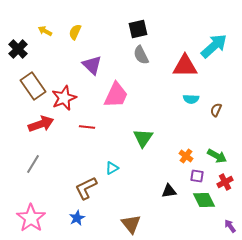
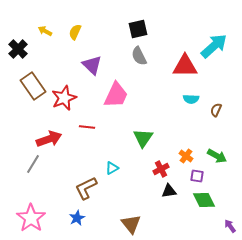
gray semicircle: moved 2 px left, 1 px down
red arrow: moved 8 px right, 15 px down
red cross: moved 64 px left, 13 px up
